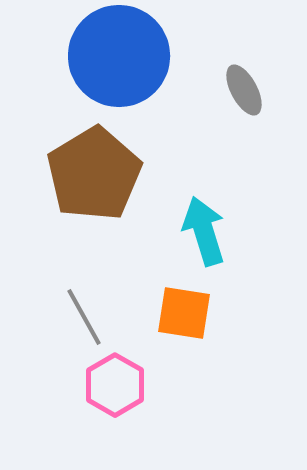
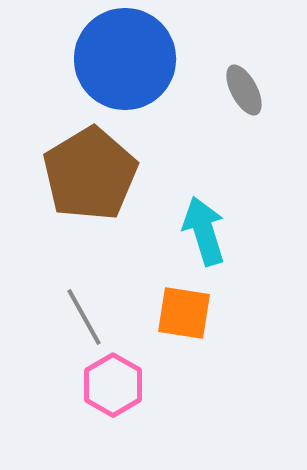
blue circle: moved 6 px right, 3 px down
brown pentagon: moved 4 px left
pink hexagon: moved 2 px left
